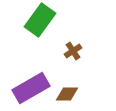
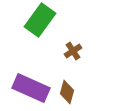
purple rectangle: rotated 54 degrees clockwise
brown diamond: moved 2 px up; rotated 75 degrees counterclockwise
